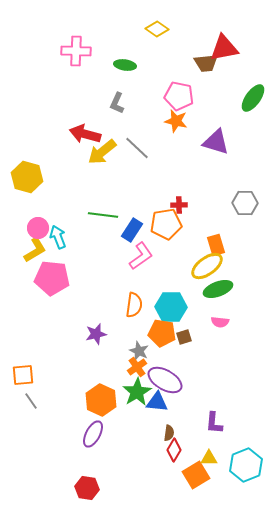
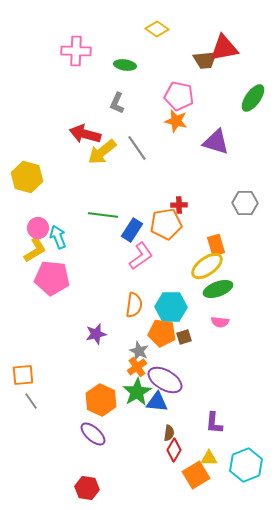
brown trapezoid at (206, 63): moved 1 px left, 3 px up
gray line at (137, 148): rotated 12 degrees clockwise
purple ellipse at (93, 434): rotated 76 degrees counterclockwise
